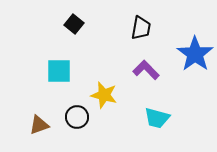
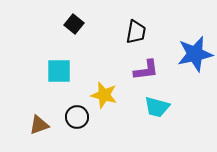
black trapezoid: moved 5 px left, 4 px down
blue star: rotated 24 degrees clockwise
purple L-shape: rotated 128 degrees clockwise
cyan trapezoid: moved 11 px up
